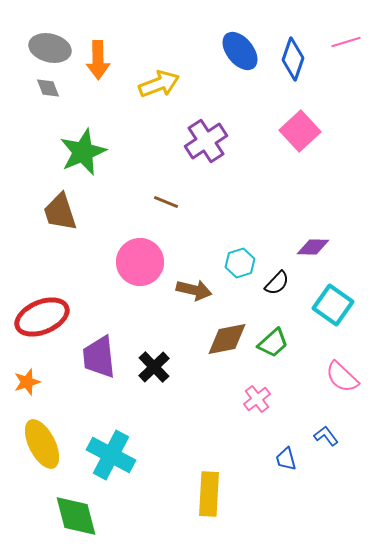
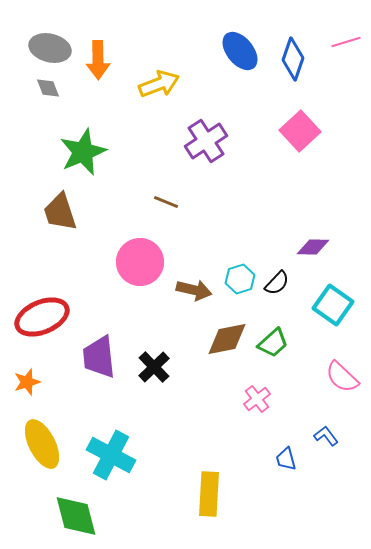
cyan hexagon: moved 16 px down
